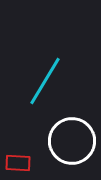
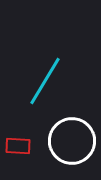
red rectangle: moved 17 px up
